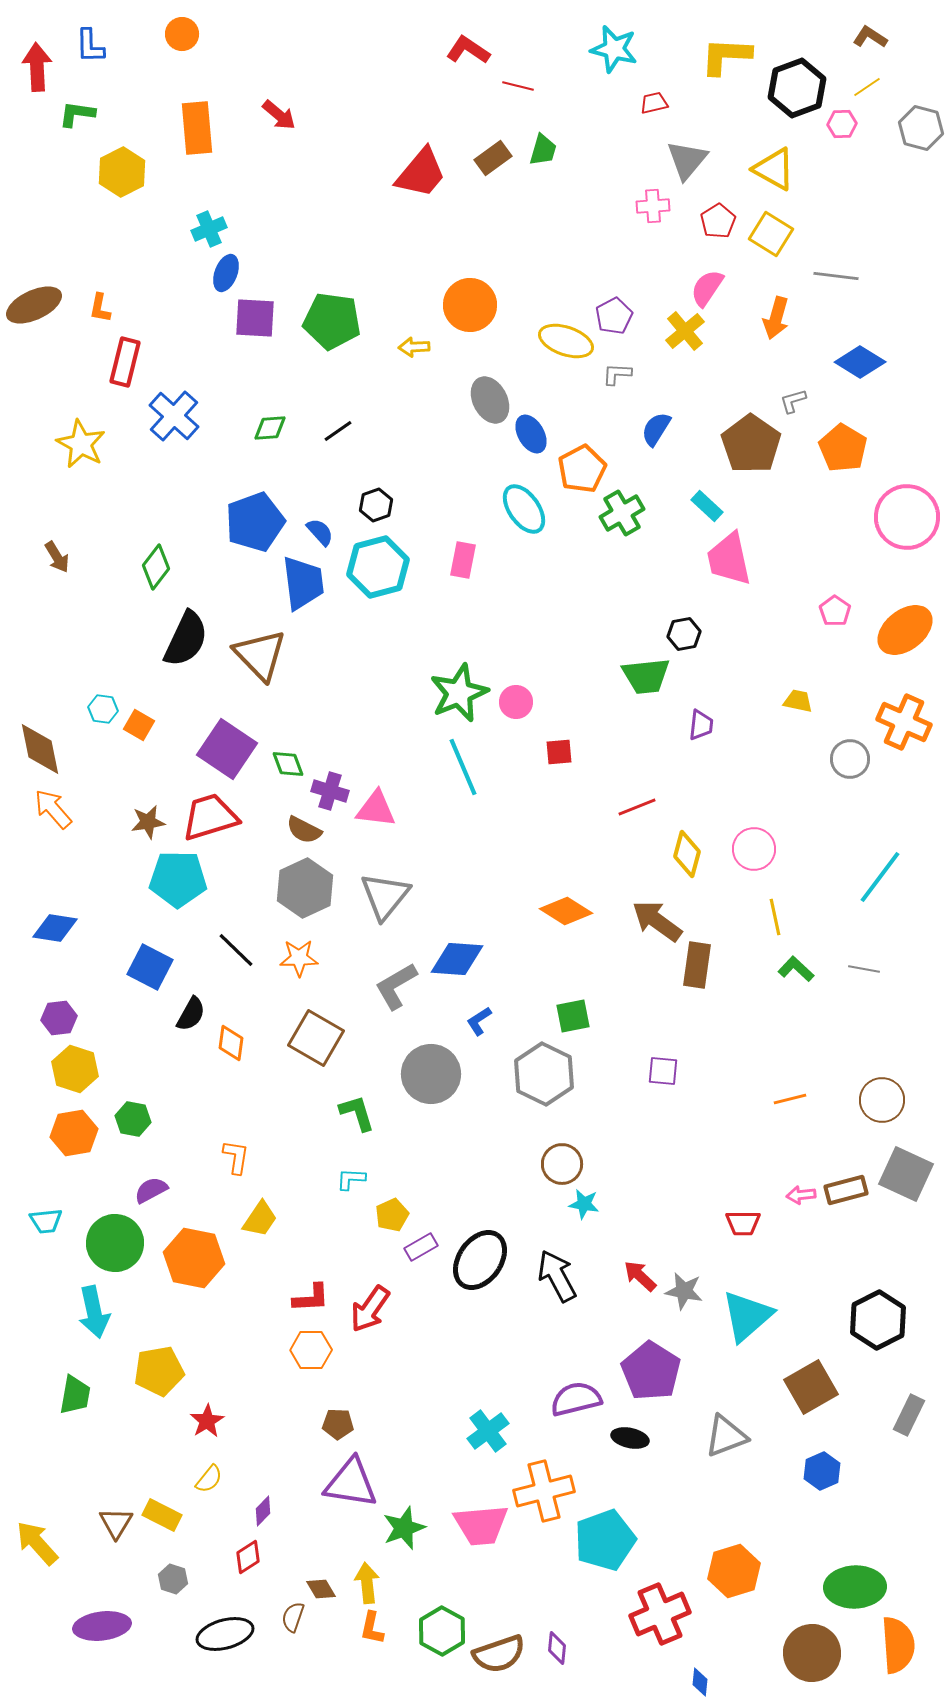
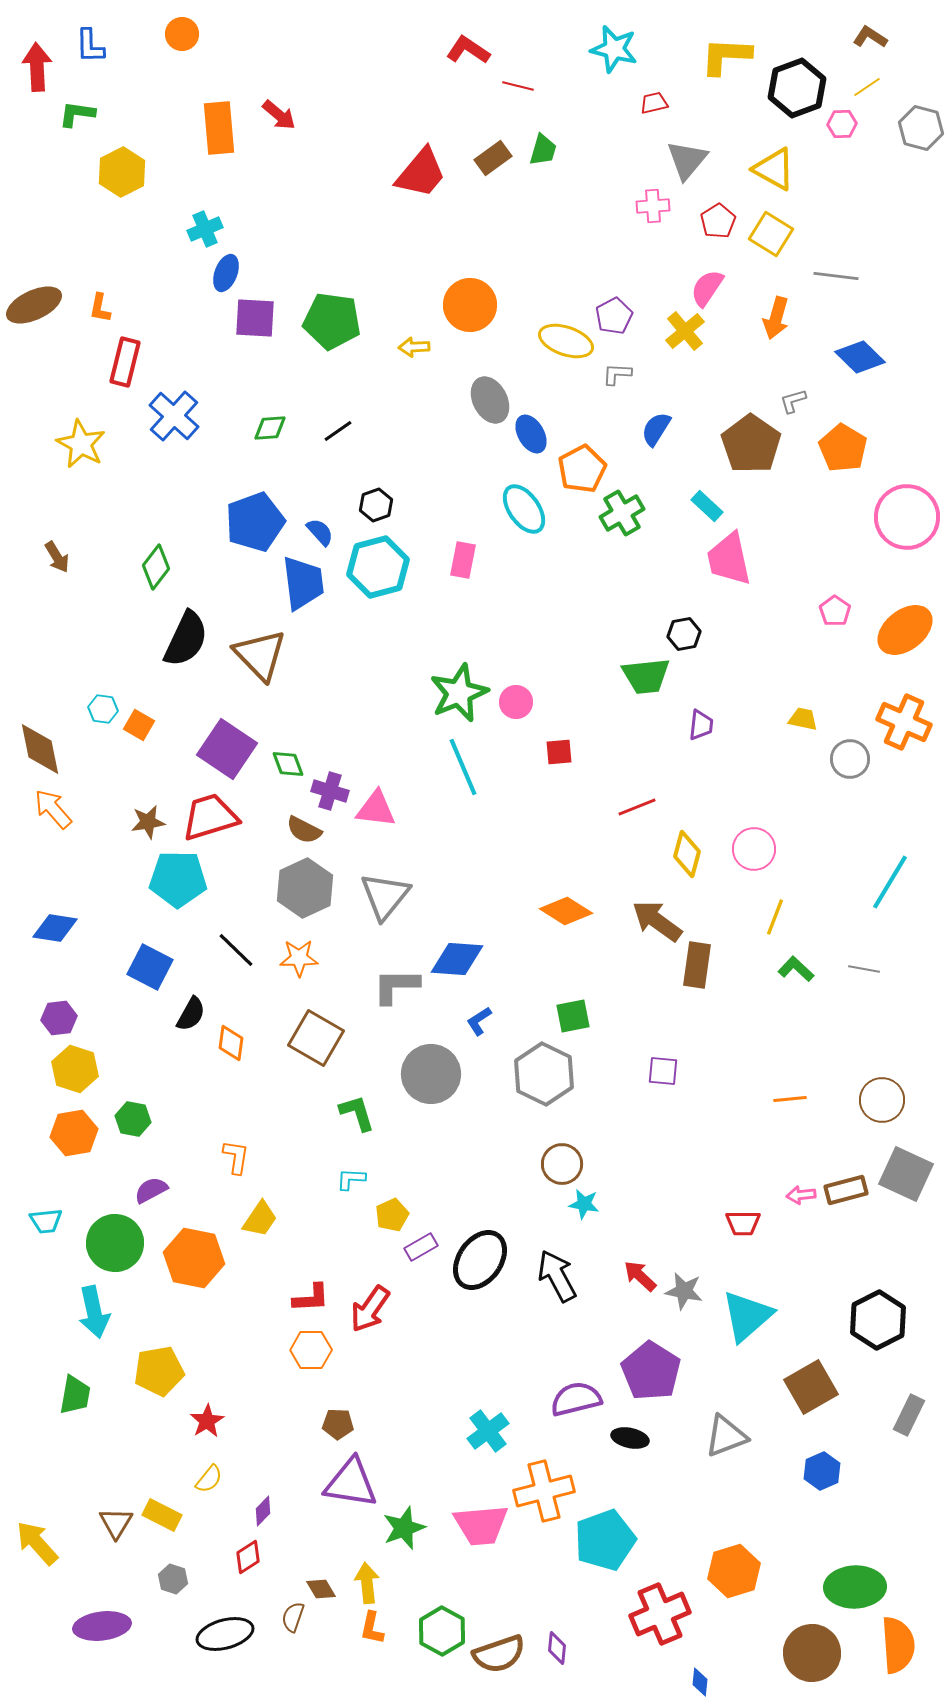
orange rectangle at (197, 128): moved 22 px right
cyan cross at (209, 229): moved 4 px left
blue diamond at (860, 362): moved 5 px up; rotated 12 degrees clockwise
yellow trapezoid at (798, 701): moved 5 px right, 18 px down
cyan line at (880, 877): moved 10 px right, 5 px down; rotated 6 degrees counterclockwise
yellow line at (775, 917): rotated 33 degrees clockwise
gray L-shape at (396, 986): rotated 30 degrees clockwise
orange line at (790, 1099): rotated 8 degrees clockwise
